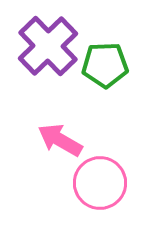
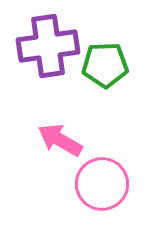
purple cross: rotated 36 degrees clockwise
pink circle: moved 2 px right, 1 px down
